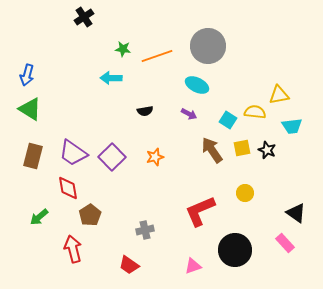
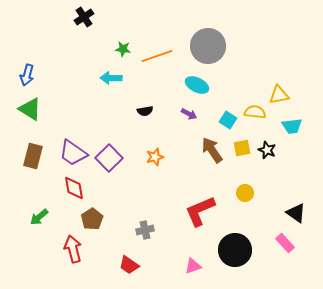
purple square: moved 3 px left, 1 px down
red diamond: moved 6 px right
brown pentagon: moved 2 px right, 4 px down
